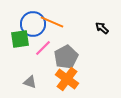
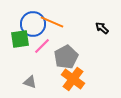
pink line: moved 1 px left, 2 px up
orange cross: moved 6 px right
